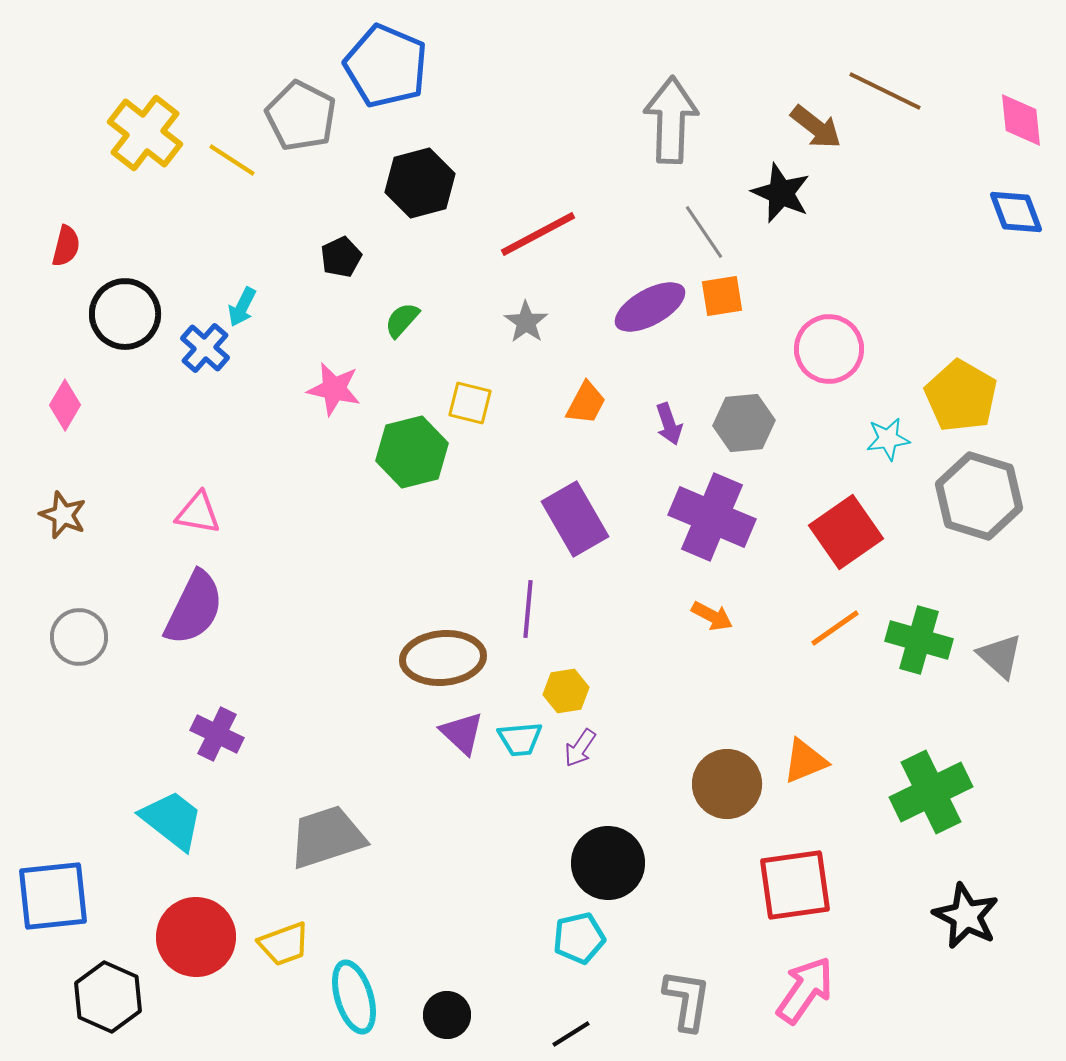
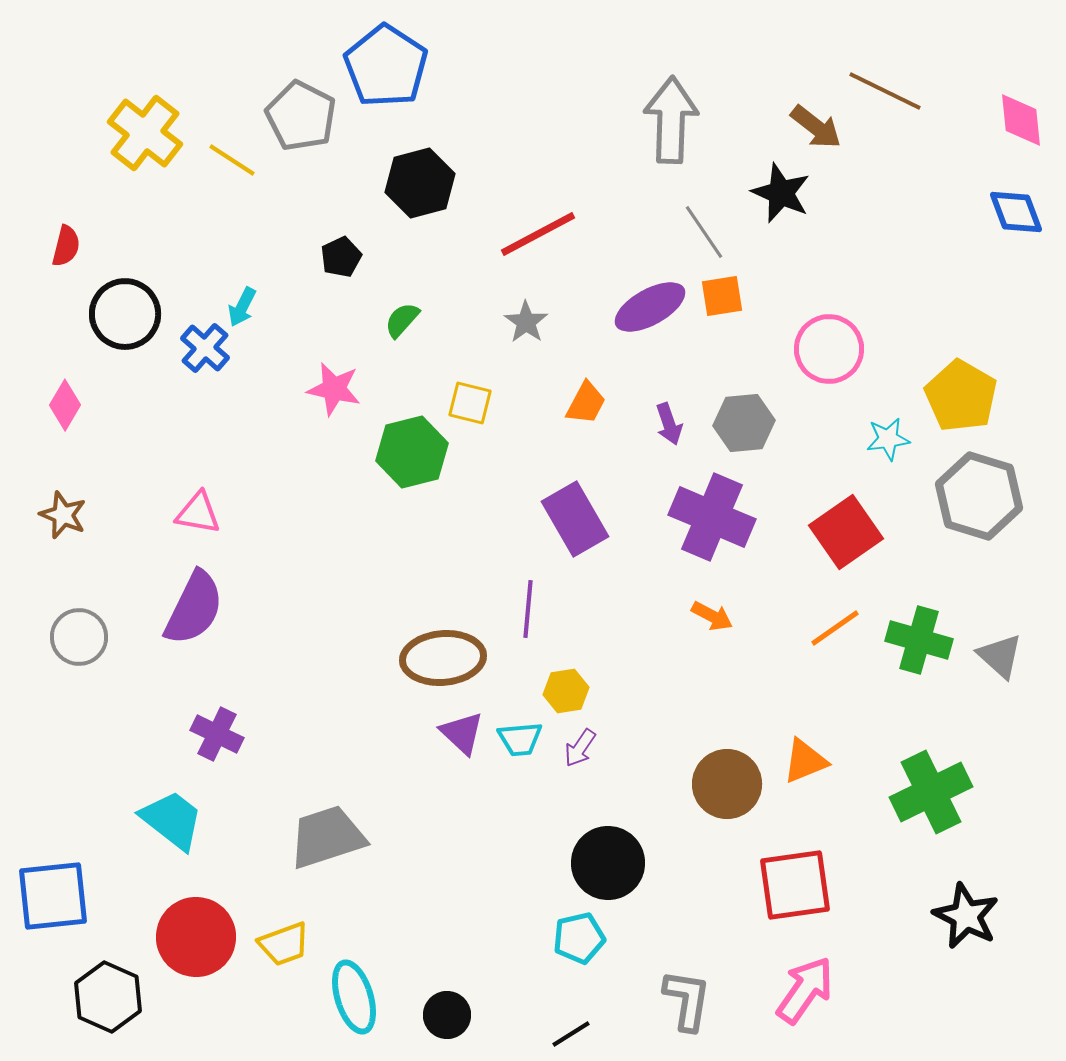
blue pentagon at (386, 66): rotated 10 degrees clockwise
